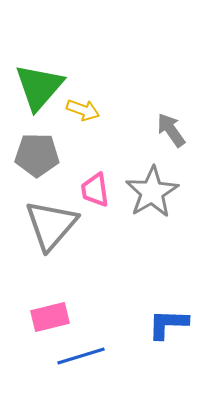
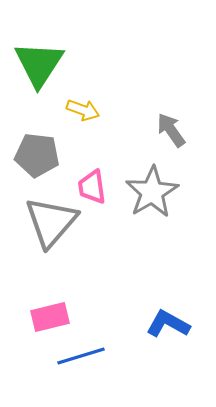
green triangle: moved 23 px up; rotated 8 degrees counterclockwise
gray pentagon: rotated 6 degrees clockwise
pink trapezoid: moved 3 px left, 3 px up
gray triangle: moved 3 px up
blue L-shape: rotated 27 degrees clockwise
